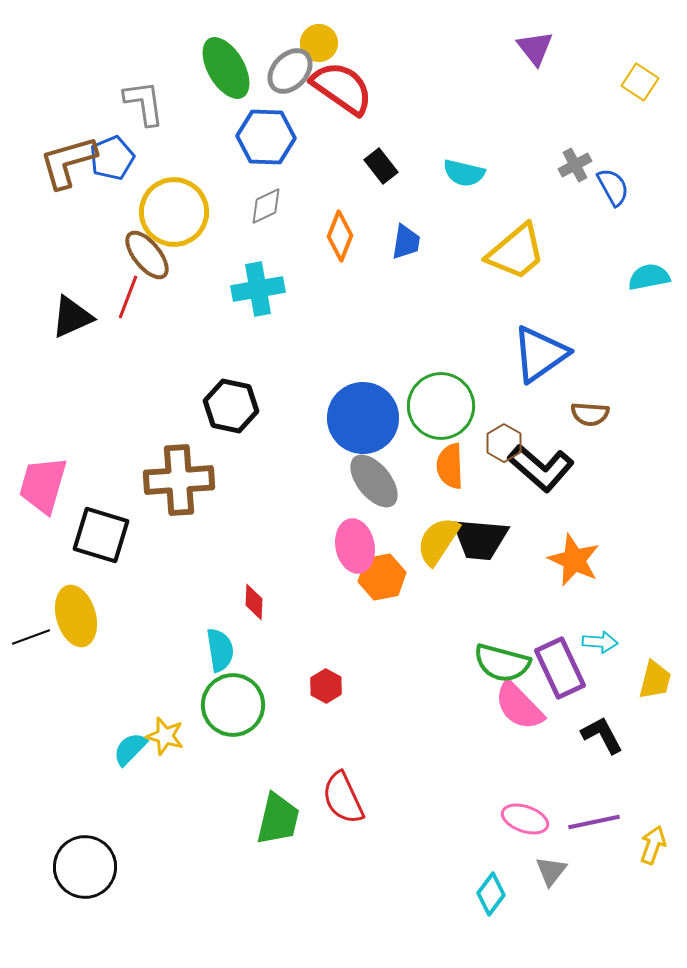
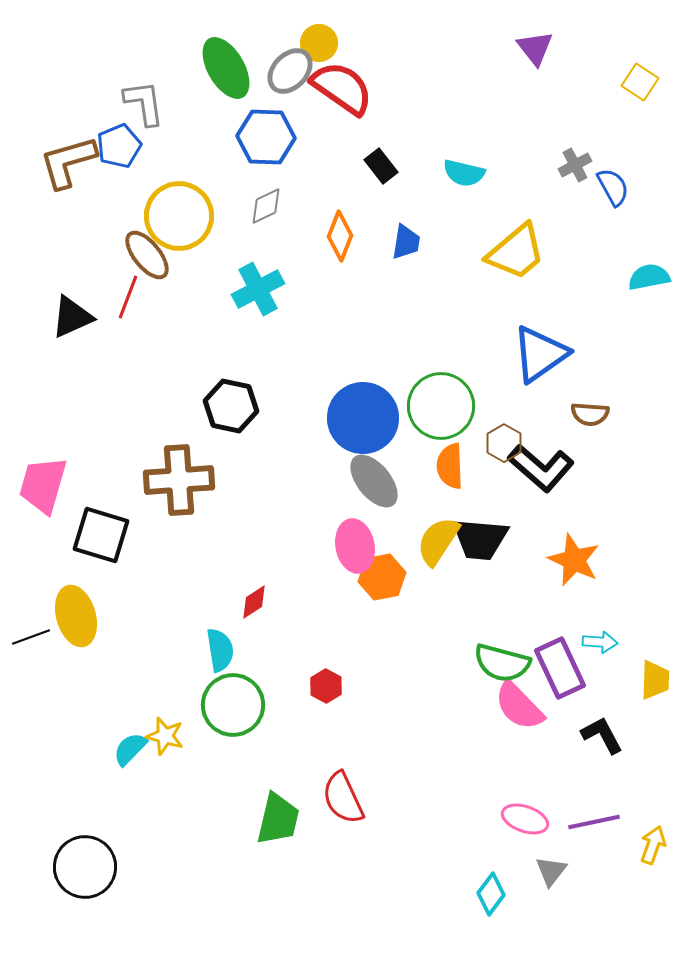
blue pentagon at (112, 158): moved 7 px right, 12 px up
yellow circle at (174, 212): moved 5 px right, 4 px down
cyan cross at (258, 289): rotated 18 degrees counterclockwise
red diamond at (254, 602): rotated 54 degrees clockwise
yellow trapezoid at (655, 680): rotated 12 degrees counterclockwise
